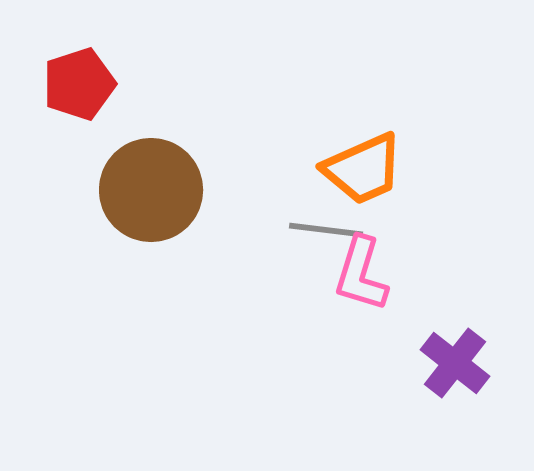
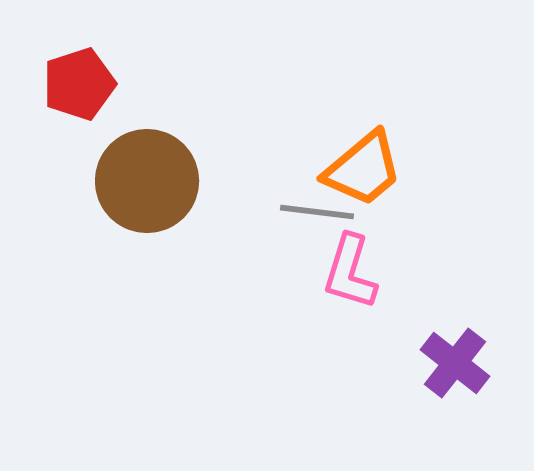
orange trapezoid: rotated 16 degrees counterclockwise
brown circle: moved 4 px left, 9 px up
gray line: moved 9 px left, 18 px up
pink L-shape: moved 11 px left, 2 px up
